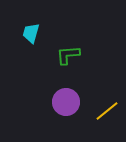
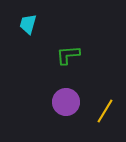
cyan trapezoid: moved 3 px left, 9 px up
yellow line: moved 2 px left; rotated 20 degrees counterclockwise
